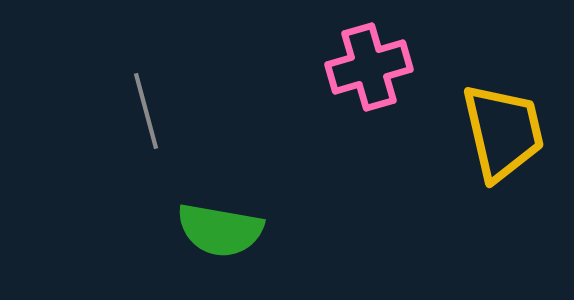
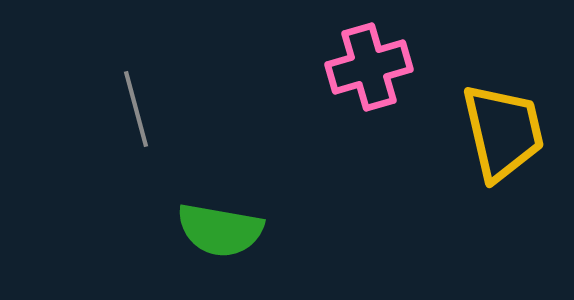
gray line: moved 10 px left, 2 px up
